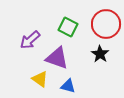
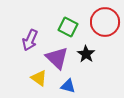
red circle: moved 1 px left, 2 px up
purple arrow: rotated 25 degrees counterclockwise
black star: moved 14 px left
purple triangle: rotated 25 degrees clockwise
yellow triangle: moved 1 px left, 1 px up
